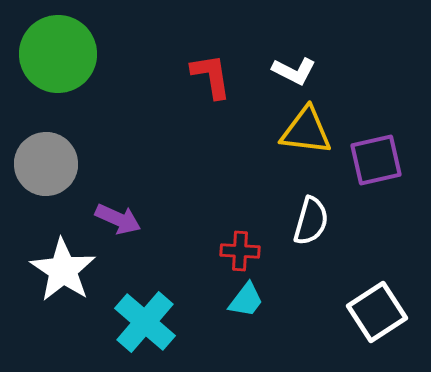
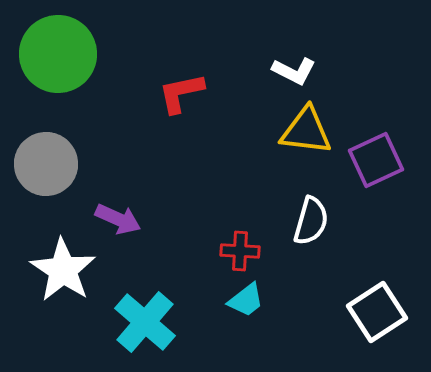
red L-shape: moved 30 px left, 17 px down; rotated 93 degrees counterclockwise
purple square: rotated 12 degrees counterclockwise
cyan trapezoid: rotated 15 degrees clockwise
